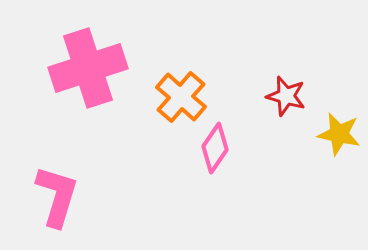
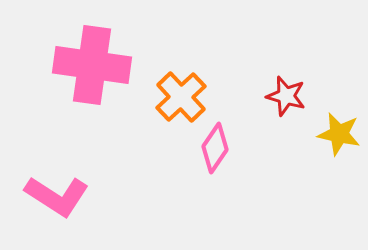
pink cross: moved 4 px right, 3 px up; rotated 26 degrees clockwise
orange cross: rotated 6 degrees clockwise
pink L-shape: rotated 106 degrees clockwise
